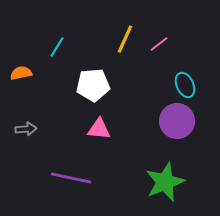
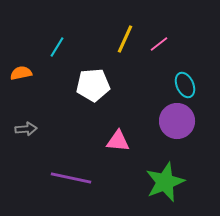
pink triangle: moved 19 px right, 12 px down
